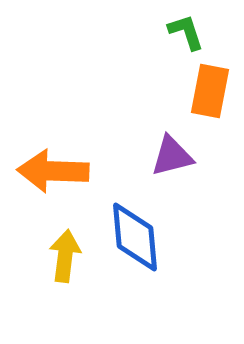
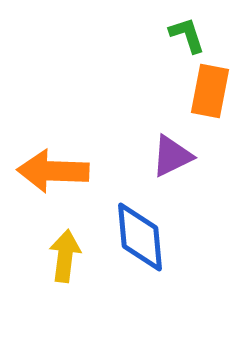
green L-shape: moved 1 px right, 3 px down
purple triangle: rotated 12 degrees counterclockwise
blue diamond: moved 5 px right
